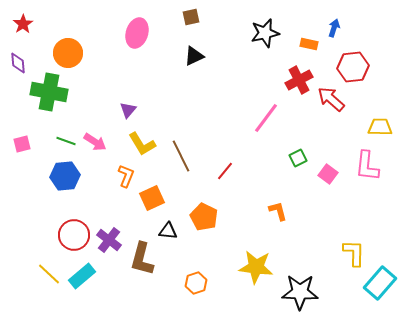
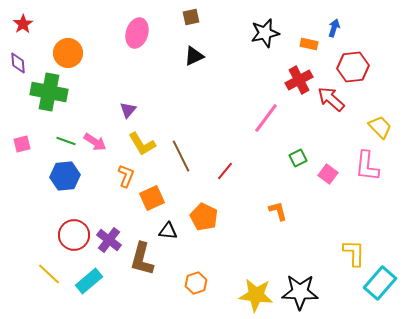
yellow trapezoid at (380, 127): rotated 45 degrees clockwise
yellow star at (256, 267): moved 28 px down
cyan rectangle at (82, 276): moved 7 px right, 5 px down
